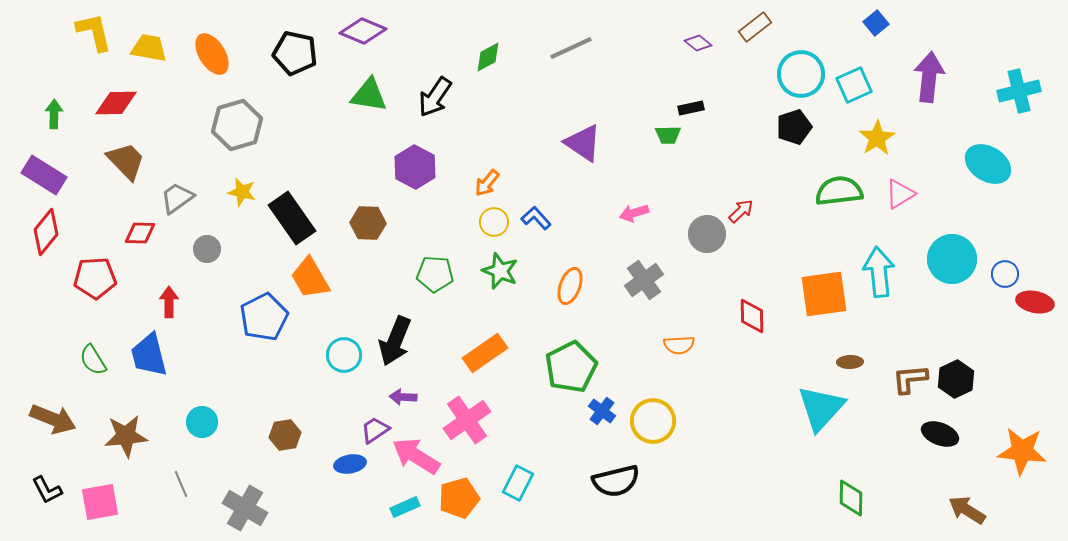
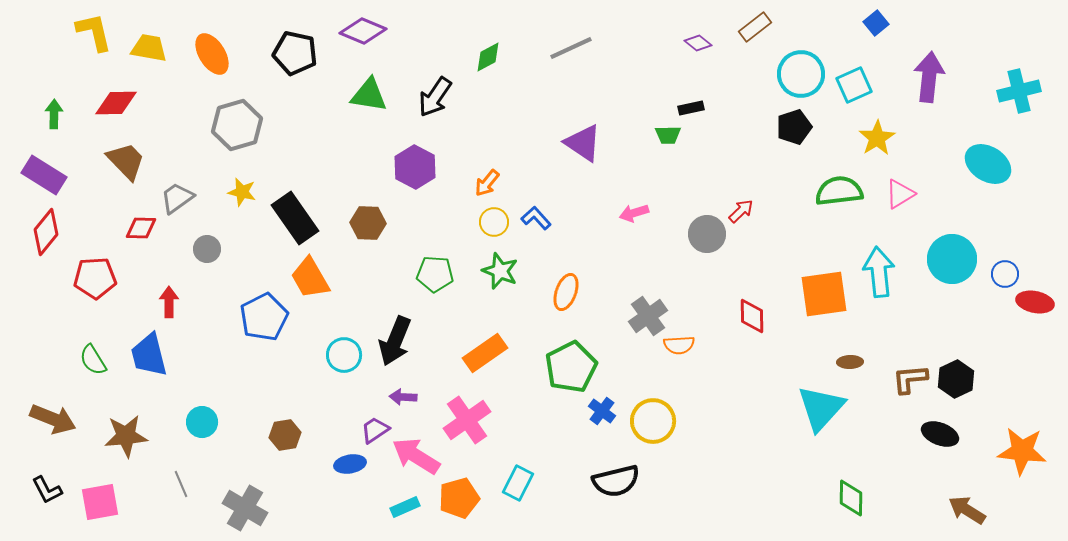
black rectangle at (292, 218): moved 3 px right
red diamond at (140, 233): moved 1 px right, 5 px up
gray cross at (644, 280): moved 4 px right, 36 px down
orange ellipse at (570, 286): moved 4 px left, 6 px down
